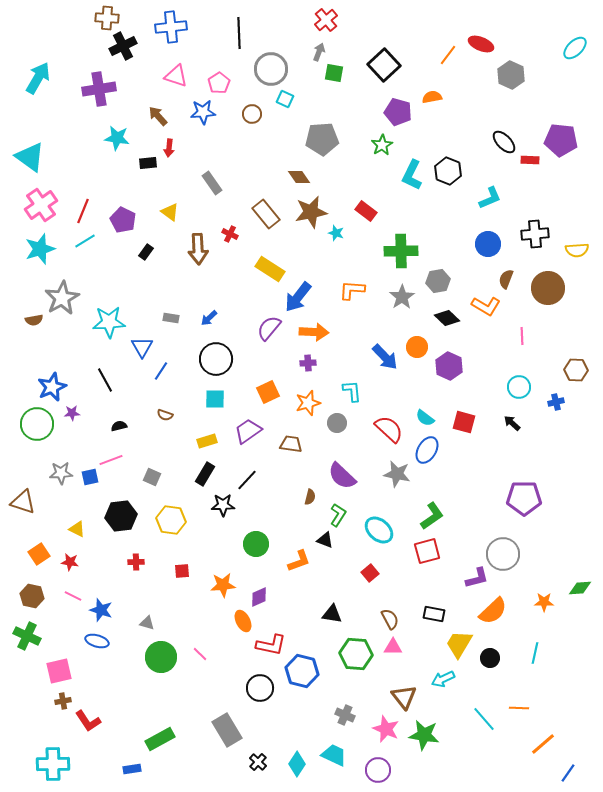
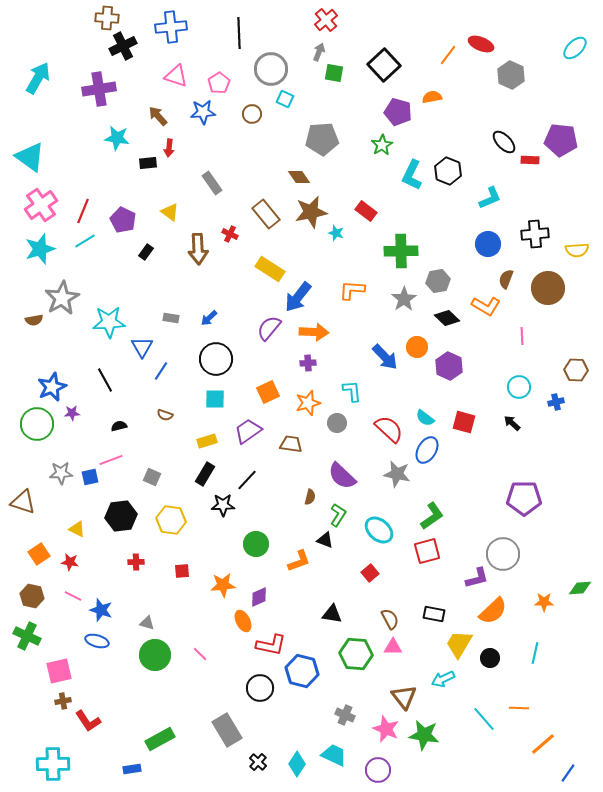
gray star at (402, 297): moved 2 px right, 2 px down
green circle at (161, 657): moved 6 px left, 2 px up
